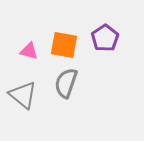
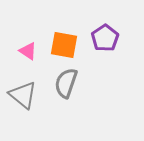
pink triangle: moved 1 px left; rotated 18 degrees clockwise
